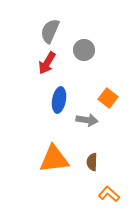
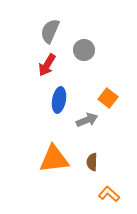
red arrow: moved 2 px down
gray arrow: rotated 30 degrees counterclockwise
